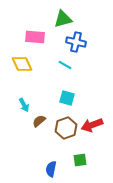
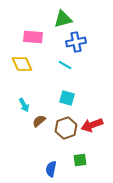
pink rectangle: moved 2 px left
blue cross: rotated 24 degrees counterclockwise
